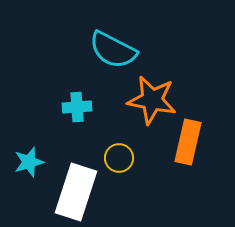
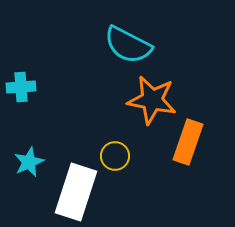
cyan semicircle: moved 15 px right, 5 px up
cyan cross: moved 56 px left, 20 px up
orange rectangle: rotated 6 degrees clockwise
yellow circle: moved 4 px left, 2 px up
cyan star: rotated 8 degrees counterclockwise
